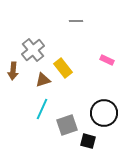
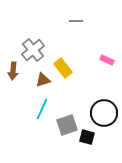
black square: moved 1 px left, 4 px up
